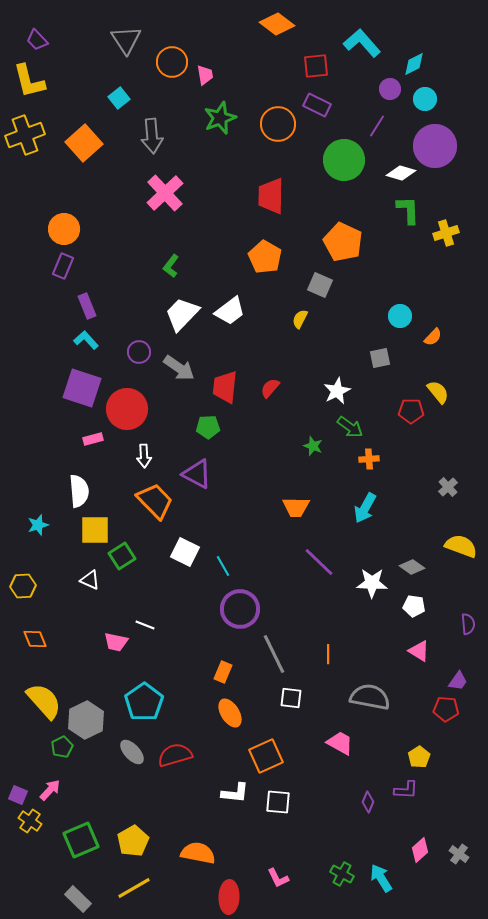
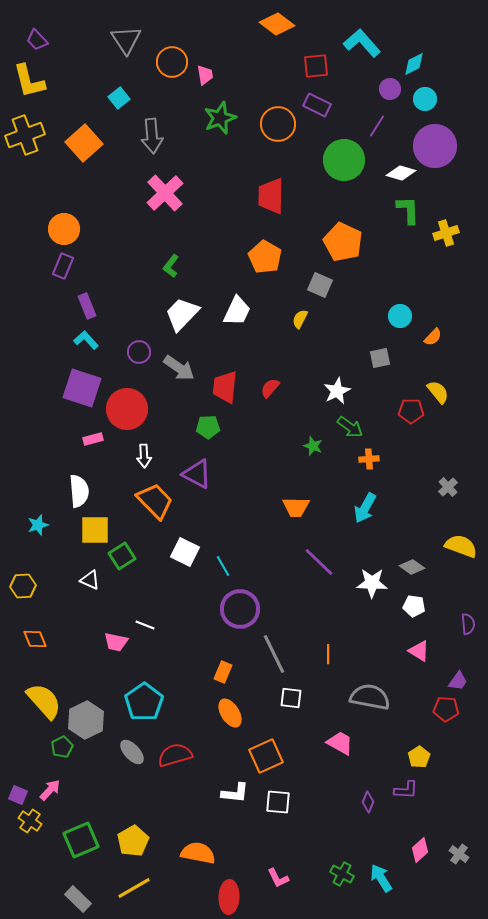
white trapezoid at (230, 311): moved 7 px right; rotated 28 degrees counterclockwise
